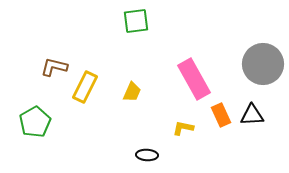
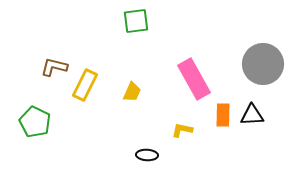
yellow rectangle: moved 2 px up
orange rectangle: moved 2 px right; rotated 25 degrees clockwise
green pentagon: rotated 16 degrees counterclockwise
yellow L-shape: moved 1 px left, 2 px down
